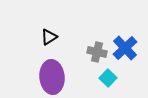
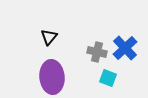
black triangle: rotated 18 degrees counterclockwise
cyan square: rotated 24 degrees counterclockwise
